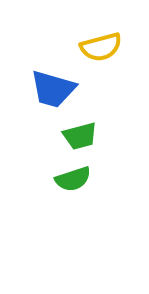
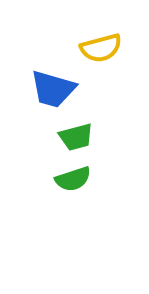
yellow semicircle: moved 1 px down
green trapezoid: moved 4 px left, 1 px down
